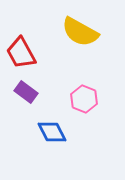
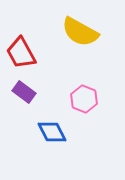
purple rectangle: moved 2 px left
